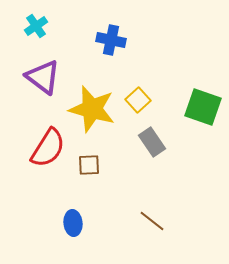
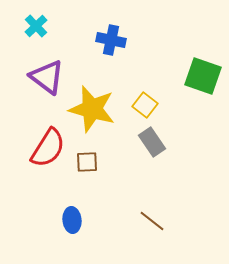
cyan cross: rotated 10 degrees counterclockwise
purple triangle: moved 4 px right
yellow square: moved 7 px right, 5 px down; rotated 10 degrees counterclockwise
green square: moved 31 px up
brown square: moved 2 px left, 3 px up
blue ellipse: moved 1 px left, 3 px up
